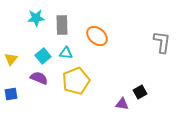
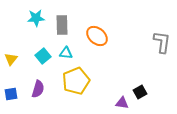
purple semicircle: moved 1 px left, 11 px down; rotated 84 degrees clockwise
purple triangle: moved 1 px up
